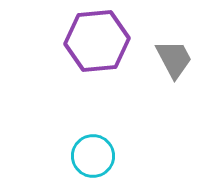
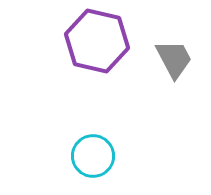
purple hexagon: rotated 18 degrees clockwise
